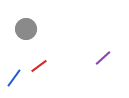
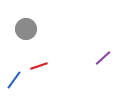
red line: rotated 18 degrees clockwise
blue line: moved 2 px down
